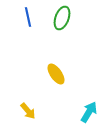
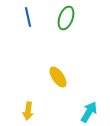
green ellipse: moved 4 px right
yellow ellipse: moved 2 px right, 3 px down
yellow arrow: rotated 48 degrees clockwise
